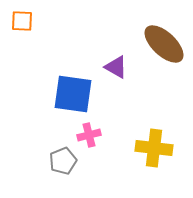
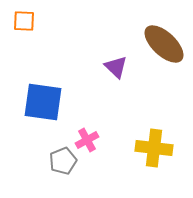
orange square: moved 2 px right
purple triangle: rotated 15 degrees clockwise
blue square: moved 30 px left, 8 px down
pink cross: moved 2 px left, 5 px down; rotated 15 degrees counterclockwise
